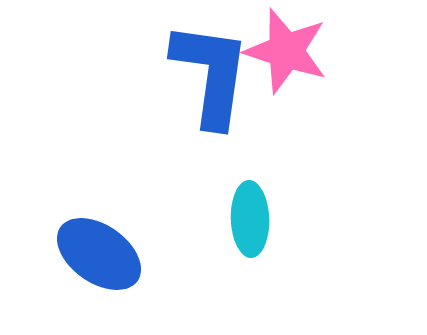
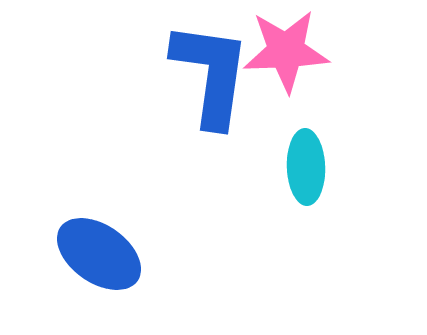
pink star: rotated 20 degrees counterclockwise
cyan ellipse: moved 56 px right, 52 px up
